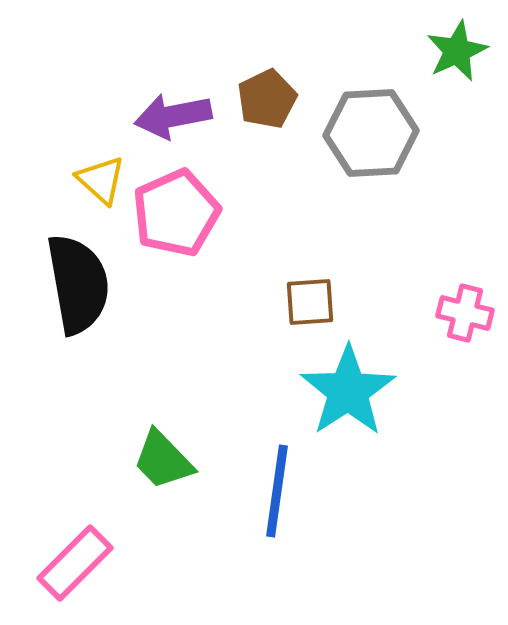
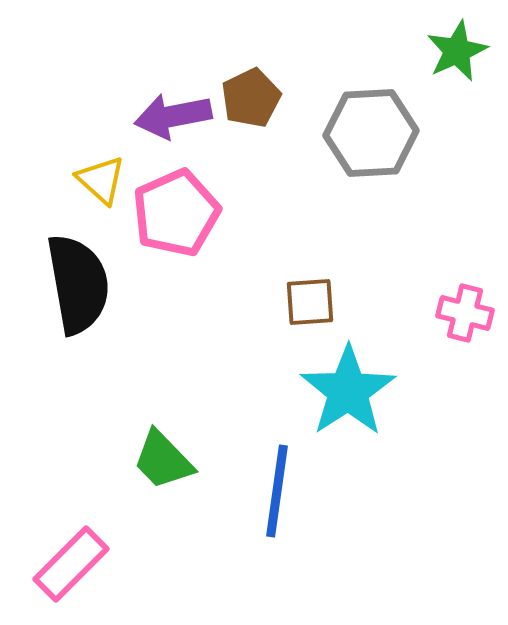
brown pentagon: moved 16 px left, 1 px up
pink rectangle: moved 4 px left, 1 px down
